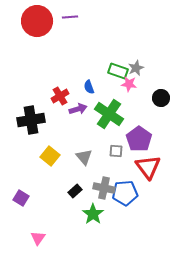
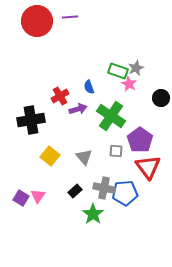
pink star: rotated 21 degrees clockwise
green cross: moved 2 px right, 2 px down
purple pentagon: moved 1 px right, 1 px down
pink triangle: moved 42 px up
